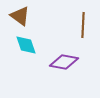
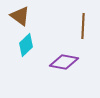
brown line: moved 1 px down
cyan diamond: rotated 65 degrees clockwise
